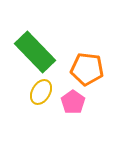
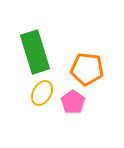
green rectangle: rotated 27 degrees clockwise
yellow ellipse: moved 1 px right, 1 px down
